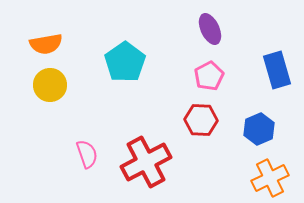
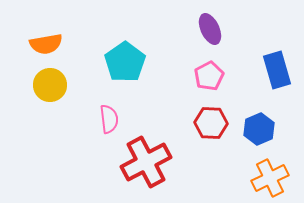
red hexagon: moved 10 px right, 3 px down
pink semicircle: moved 22 px right, 35 px up; rotated 12 degrees clockwise
